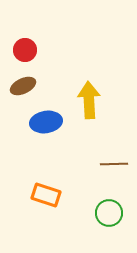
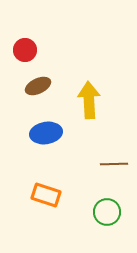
brown ellipse: moved 15 px right
blue ellipse: moved 11 px down
green circle: moved 2 px left, 1 px up
